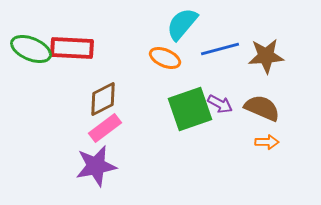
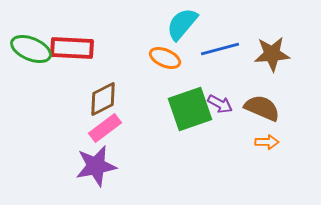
brown star: moved 6 px right, 2 px up
